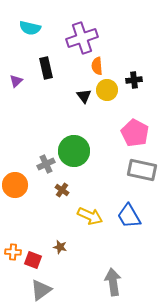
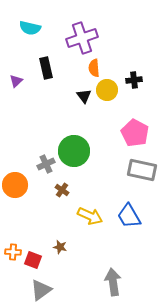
orange semicircle: moved 3 px left, 2 px down
